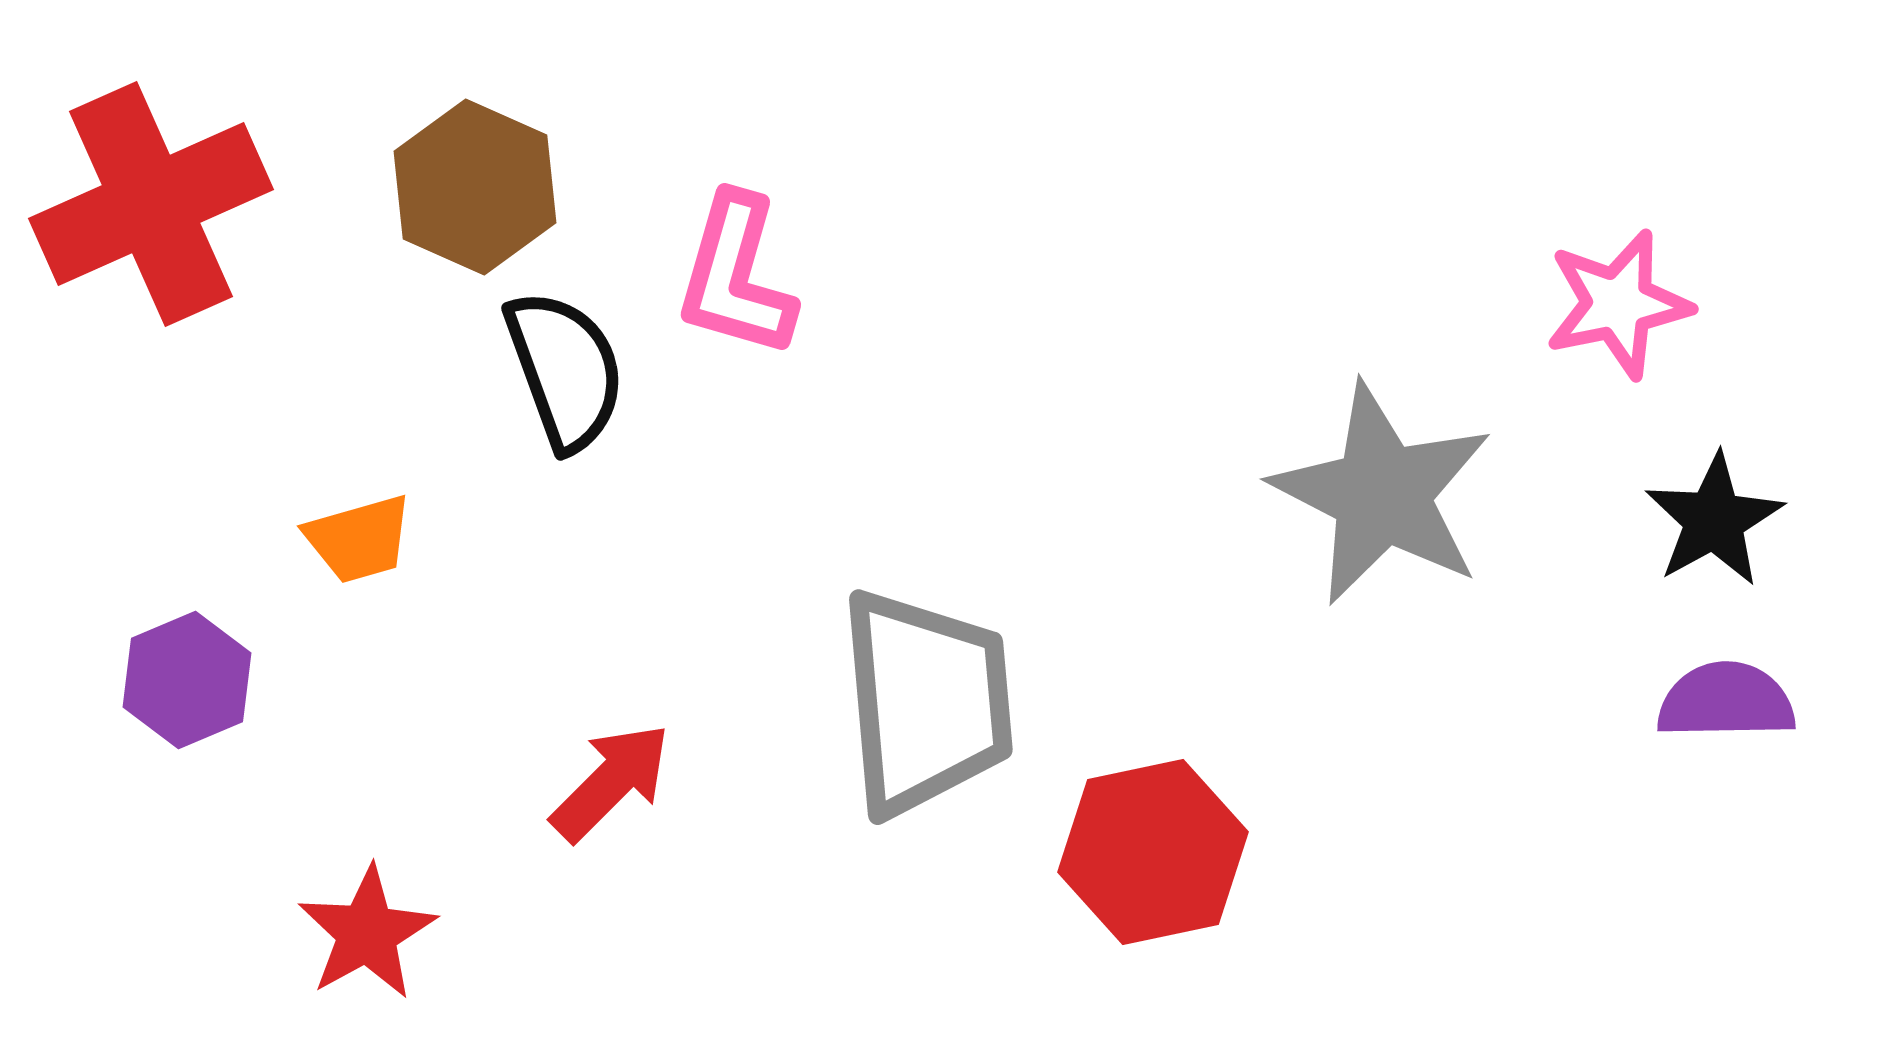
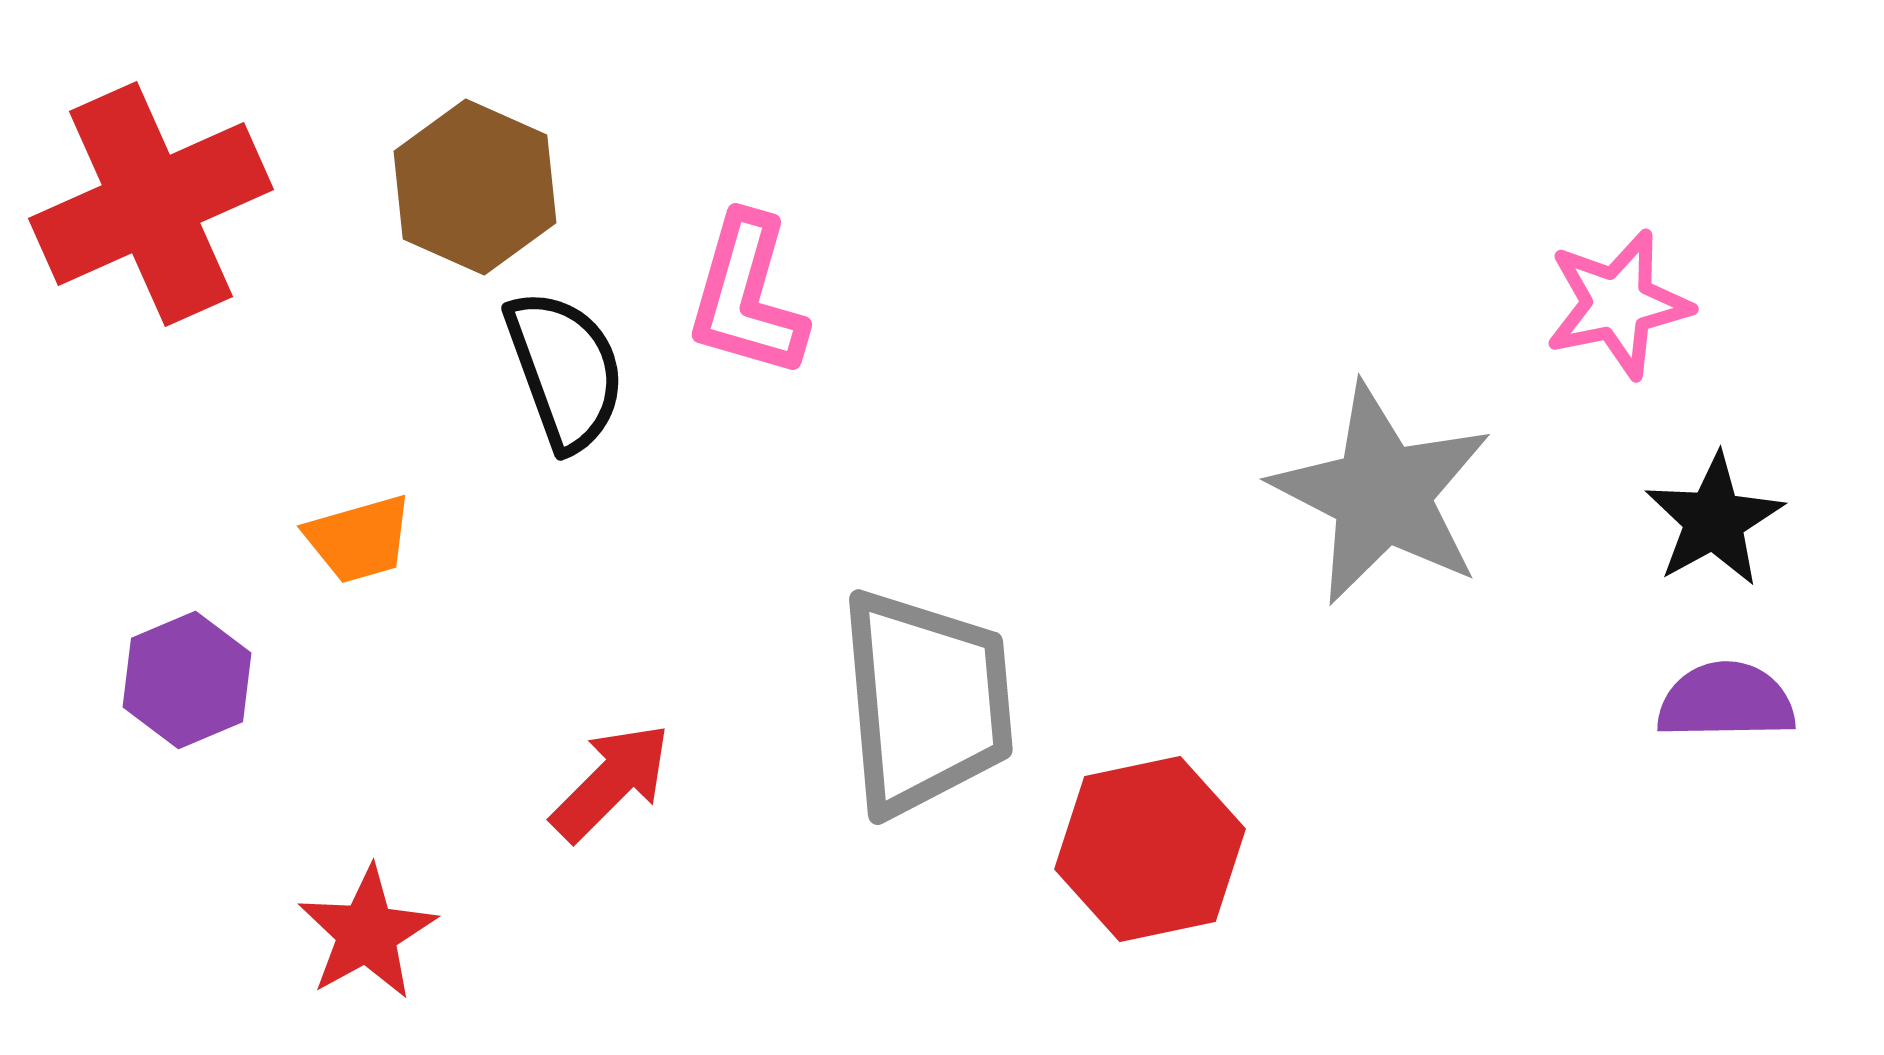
pink L-shape: moved 11 px right, 20 px down
red hexagon: moved 3 px left, 3 px up
